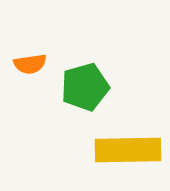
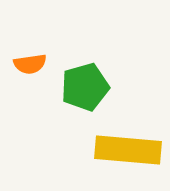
yellow rectangle: rotated 6 degrees clockwise
